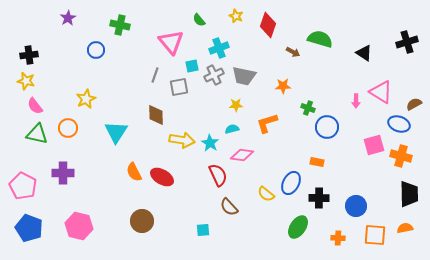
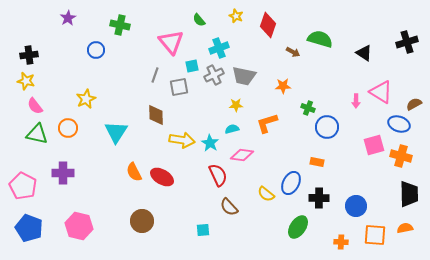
orange cross at (338, 238): moved 3 px right, 4 px down
